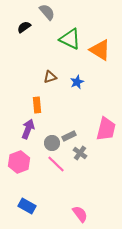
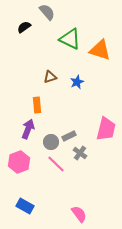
orange triangle: rotated 15 degrees counterclockwise
gray circle: moved 1 px left, 1 px up
blue rectangle: moved 2 px left
pink semicircle: moved 1 px left
